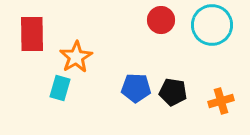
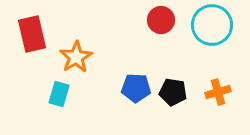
red rectangle: rotated 12 degrees counterclockwise
cyan rectangle: moved 1 px left, 6 px down
orange cross: moved 3 px left, 9 px up
